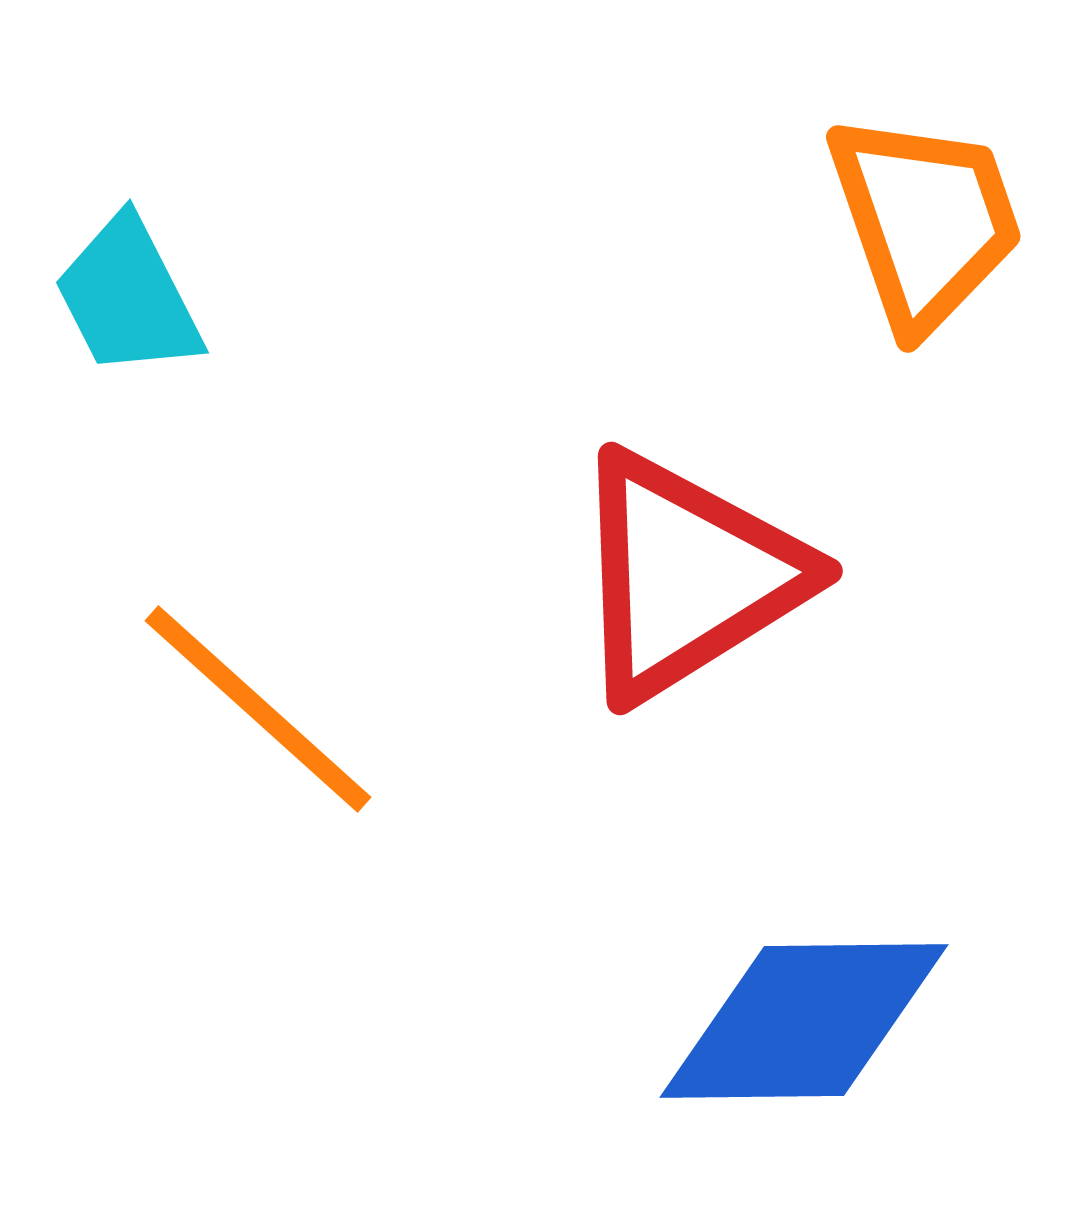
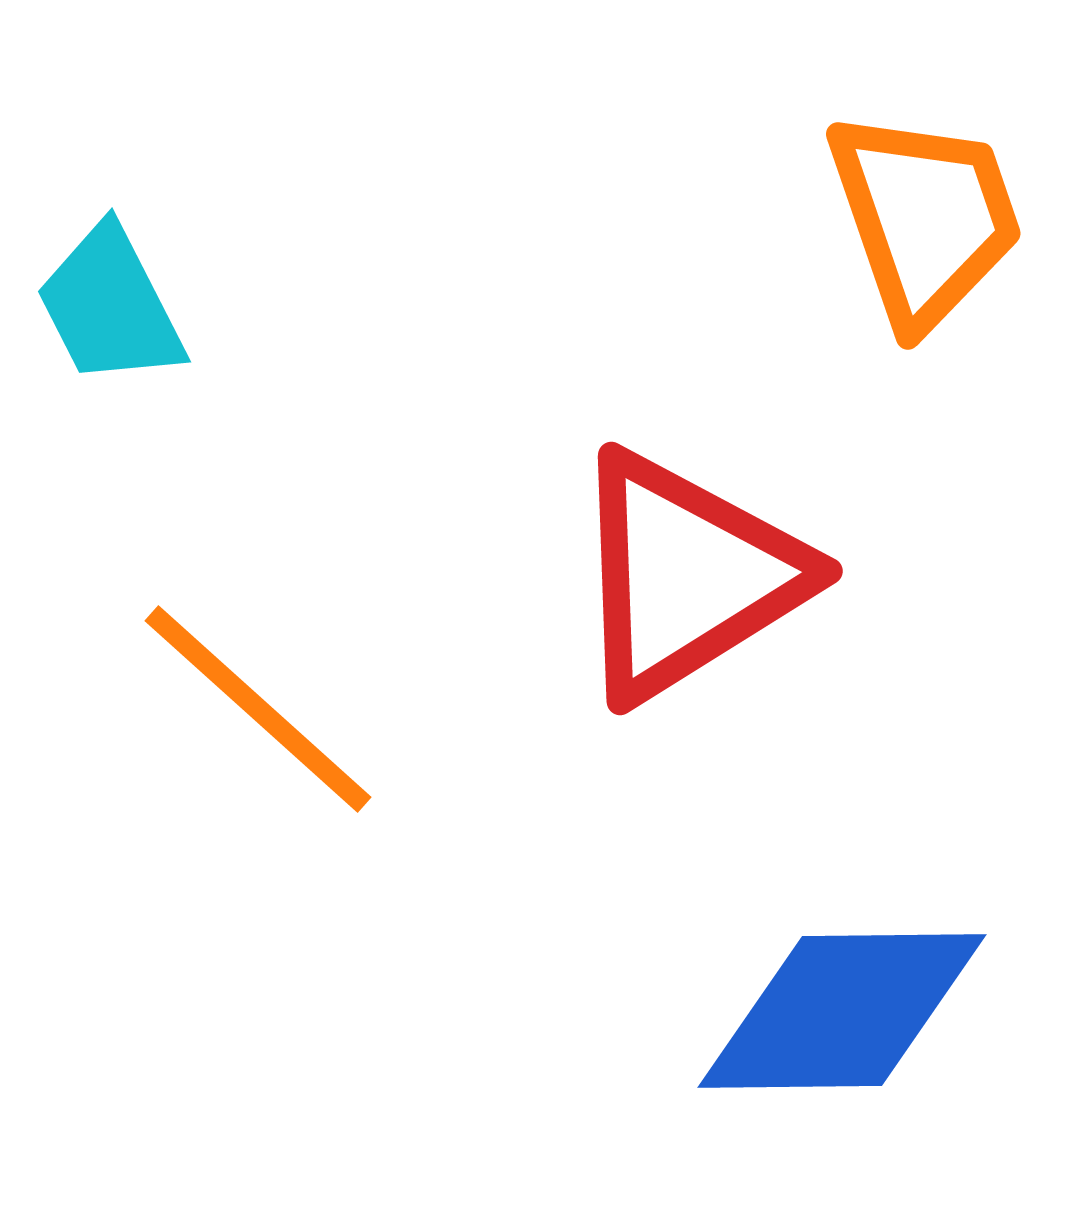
orange trapezoid: moved 3 px up
cyan trapezoid: moved 18 px left, 9 px down
blue diamond: moved 38 px right, 10 px up
